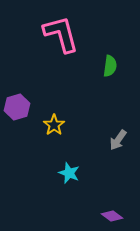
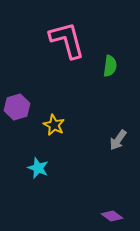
pink L-shape: moved 6 px right, 6 px down
yellow star: rotated 10 degrees counterclockwise
cyan star: moved 31 px left, 5 px up
